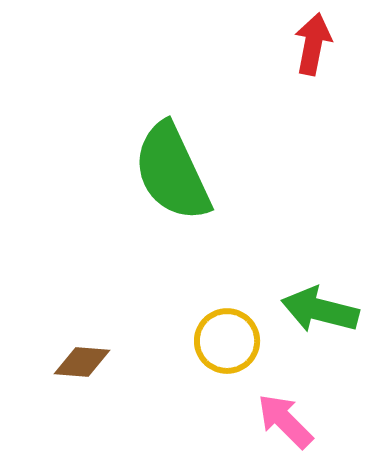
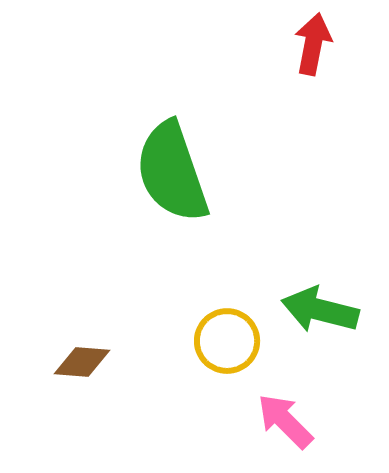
green semicircle: rotated 6 degrees clockwise
